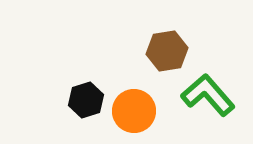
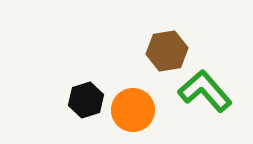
green L-shape: moved 3 px left, 4 px up
orange circle: moved 1 px left, 1 px up
